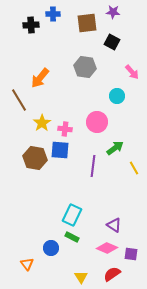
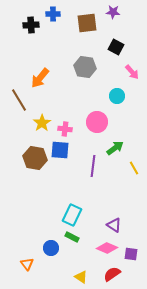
black square: moved 4 px right, 5 px down
yellow triangle: rotated 24 degrees counterclockwise
